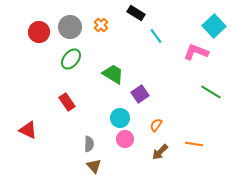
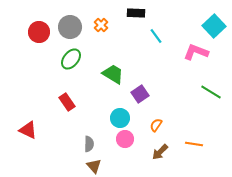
black rectangle: rotated 30 degrees counterclockwise
